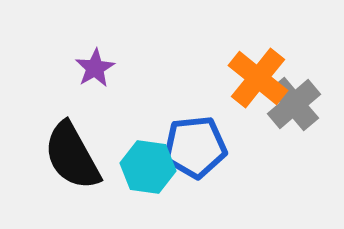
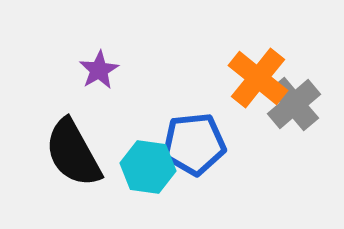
purple star: moved 4 px right, 2 px down
blue pentagon: moved 1 px left, 3 px up
black semicircle: moved 1 px right, 3 px up
